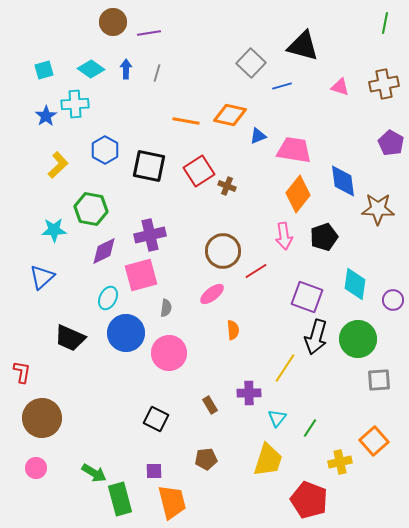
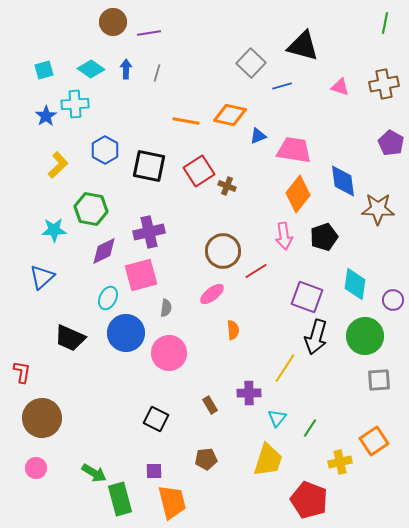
purple cross at (150, 235): moved 1 px left, 3 px up
green circle at (358, 339): moved 7 px right, 3 px up
orange square at (374, 441): rotated 8 degrees clockwise
